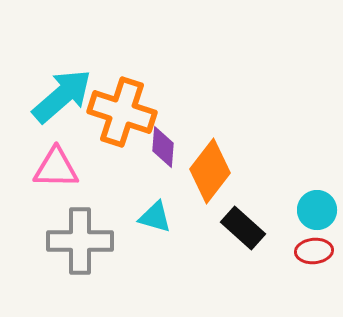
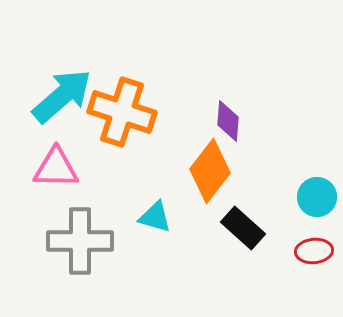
purple diamond: moved 65 px right, 26 px up
cyan circle: moved 13 px up
